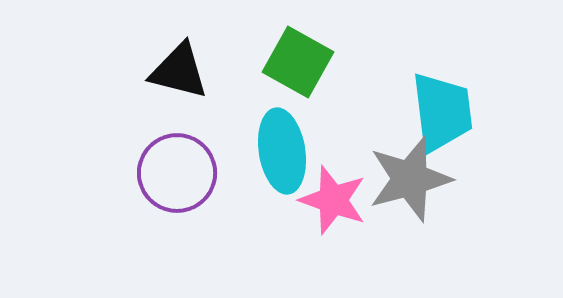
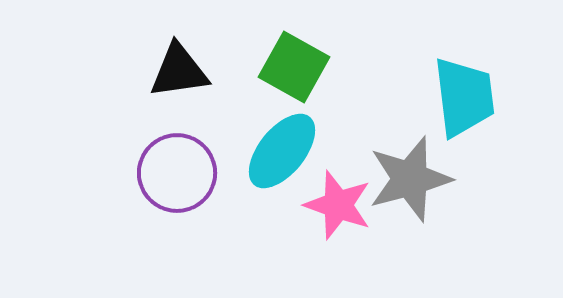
green square: moved 4 px left, 5 px down
black triangle: rotated 22 degrees counterclockwise
cyan trapezoid: moved 22 px right, 15 px up
cyan ellipse: rotated 48 degrees clockwise
pink star: moved 5 px right, 5 px down
